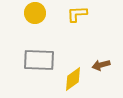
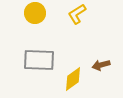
yellow L-shape: rotated 30 degrees counterclockwise
